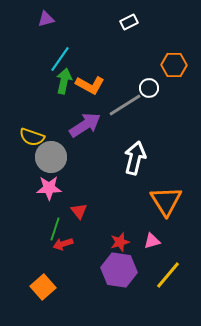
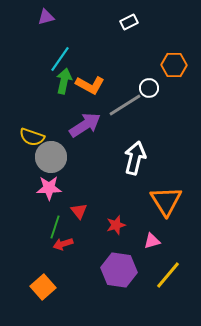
purple triangle: moved 2 px up
green line: moved 2 px up
red star: moved 4 px left, 17 px up
